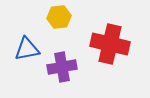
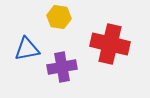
yellow hexagon: rotated 15 degrees clockwise
